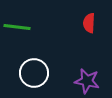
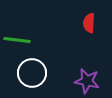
green line: moved 13 px down
white circle: moved 2 px left
